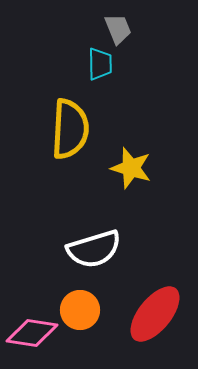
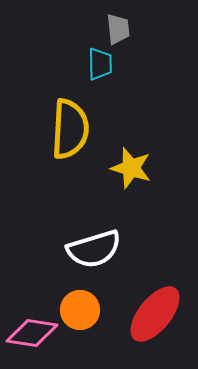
gray trapezoid: rotated 16 degrees clockwise
